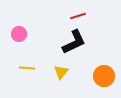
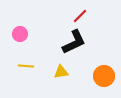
red line: moved 2 px right; rotated 28 degrees counterclockwise
pink circle: moved 1 px right
yellow line: moved 1 px left, 2 px up
yellow triangle: rotated 42 degrees clockwise
